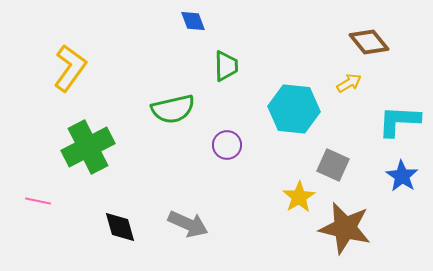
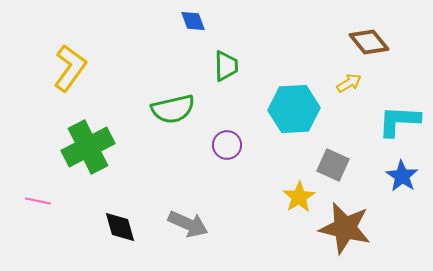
cyan hexagon: rotated 9 degrees counterclockwise
